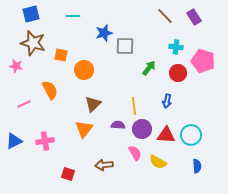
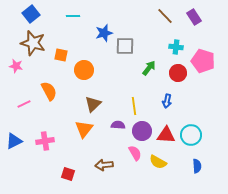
blue square: rotated 24 degrees counterclockwise
orange semicircle: moved 1 px left, 1 px down
purple circle: moved 2 px down
